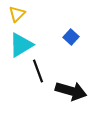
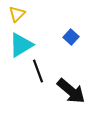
black arrow: rotated 24 degrees clockwise
